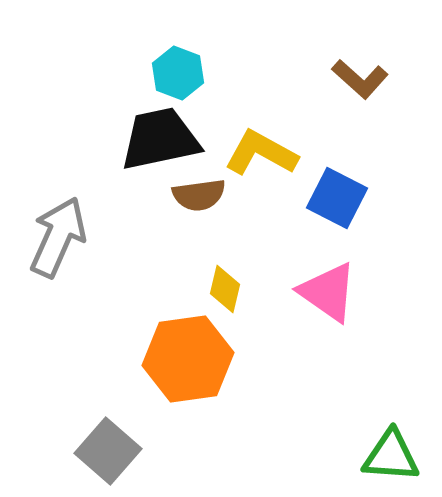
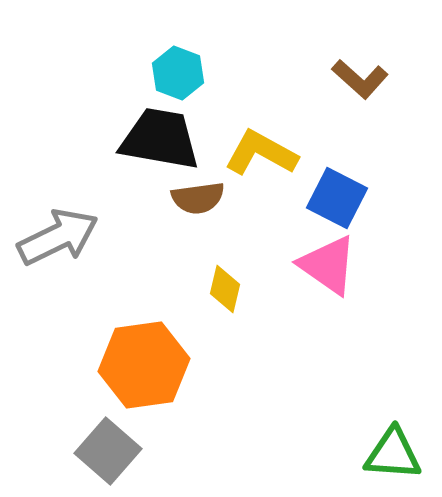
black trapezoid: rotated 22 degrees clockwise
brown semicircle: moved 1 px left, 3 px down
gray arrow: rotated 40 degrees clockwise
pink triangle: moved 27 px up
orange hexagon: moved 44 px left, 6 px down
green triangle: moved 2 px right, 2 px up
